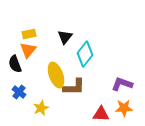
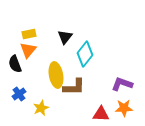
yellow ellipse: rotated 10 degrees clockwise
blue cross: moved 2 px down; rotated 16 degrees clockwise
